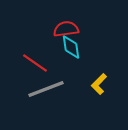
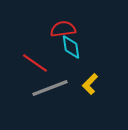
red semicircle: moved 3 px left
yellow L-shape: moved 9 px left
gray line: moved 4 px right, 1 px up
